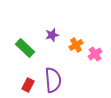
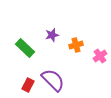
orange cross: rotated 16 degrees clockwise
pink cross: moved 5 px right, 2 px down
purple semicircle: rotated 40 degrees counterclockwise
